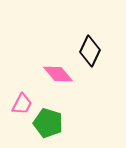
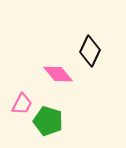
green pentagon: moved 2 px up
